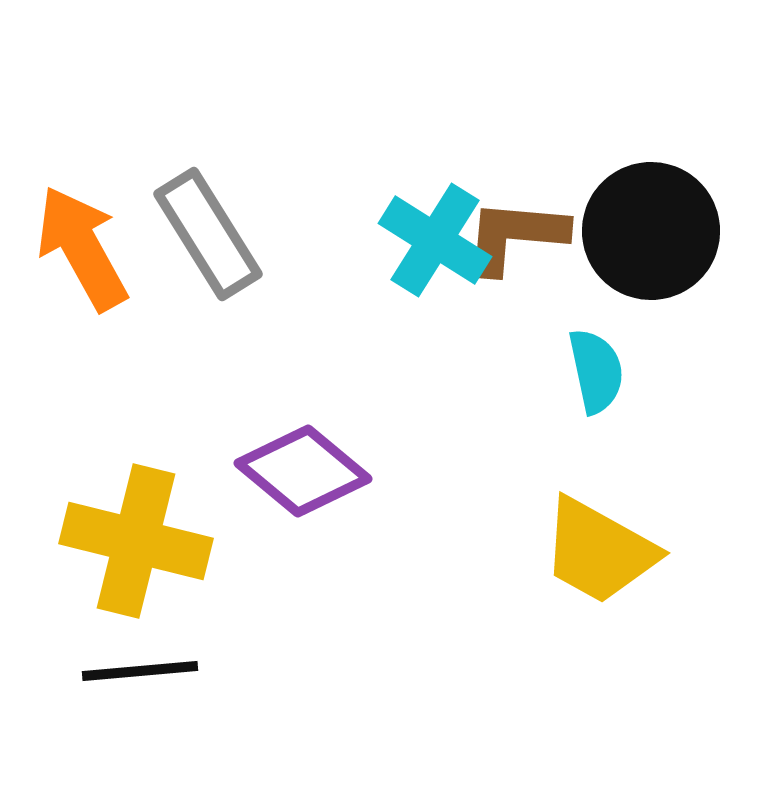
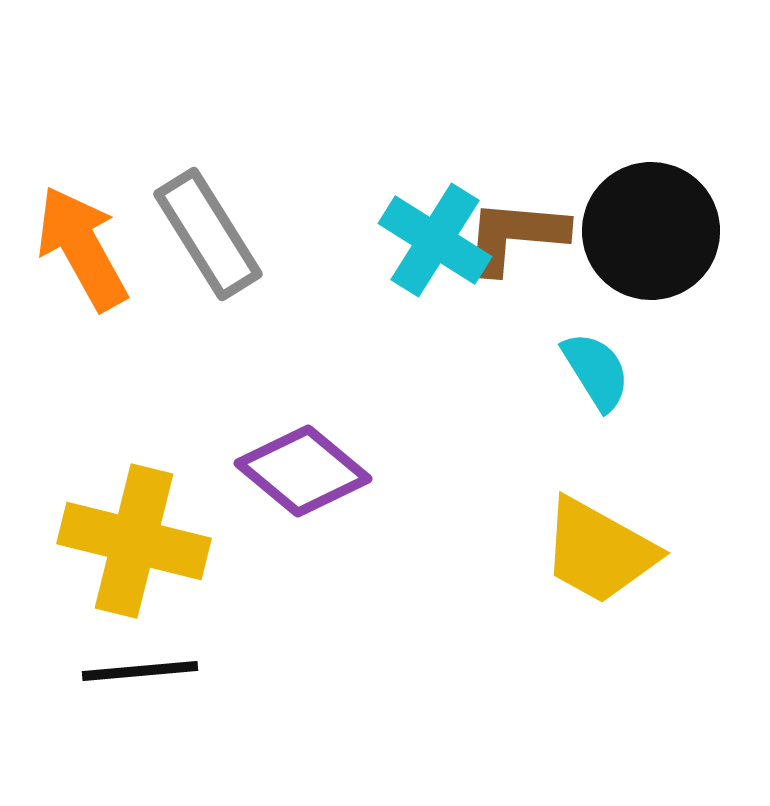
cyan semicircle: rotated 20 degrees counterclockwise
yellow cross: moved 2 px left
